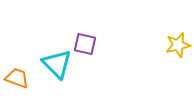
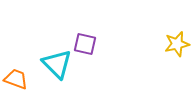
yellow star: moved 1 px left, 1 px up
orange trapezoid: moved 1 px left, 1 px down
